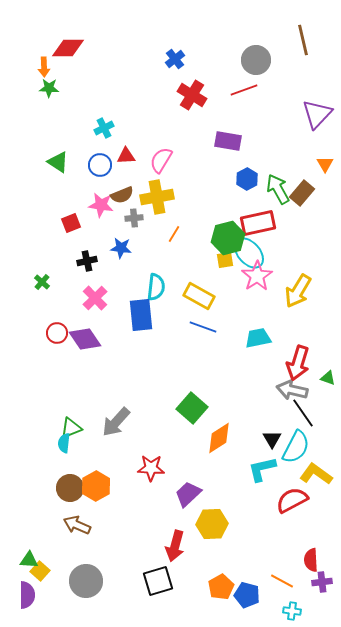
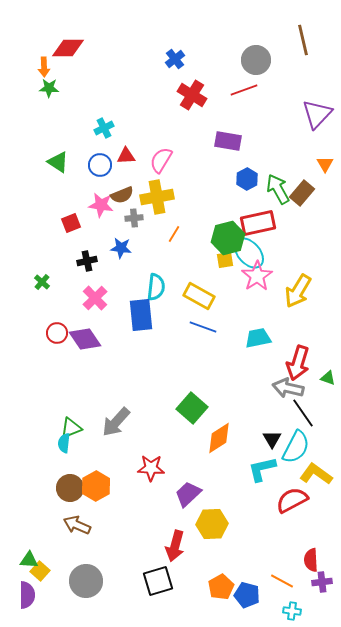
gray arrow at (292, 390): moved 4 px left, 2 px up
